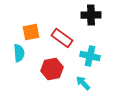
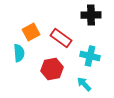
orange square: rotated 18 degrees counterclockwise
red rectangle: moved 1 px left
cyan arrow: moved 1 px right, 1 px down
